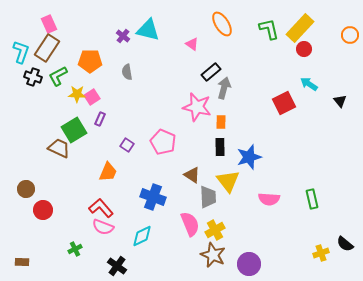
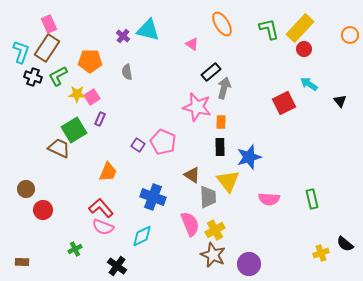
purple square at (127, 145): moved 11 px right
